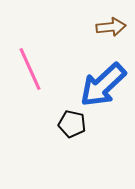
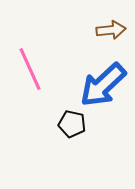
brown arrow: moved 3 px down
